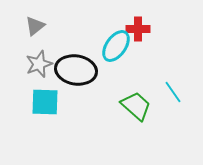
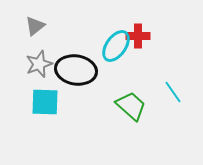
red cross: moved 7 px down
green trapezoid: moved 5 px left
